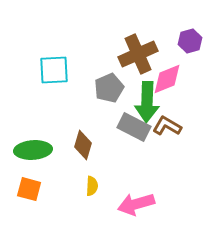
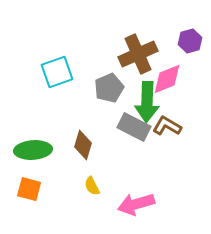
cyan square: moved 3 px right, 2 px down; rotated 16 degrees counterclockwise
yellow semicircle: rotated 150 degrees clockwise
